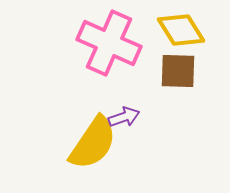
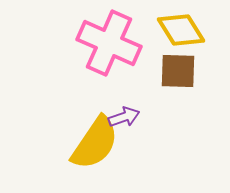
yellow semicircle: moved 2 px right
